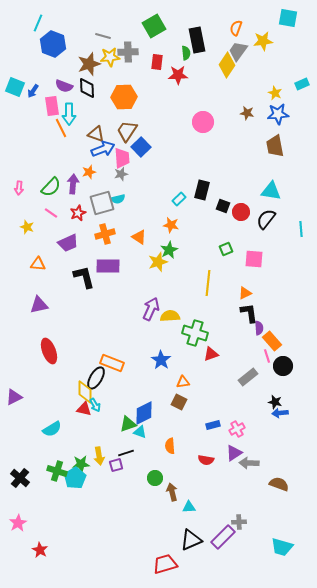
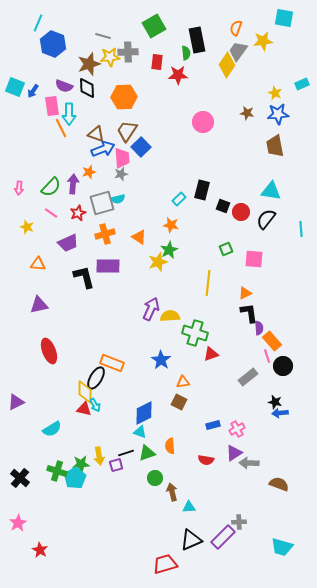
cyan square at (288, 18): moved 4 px left
purple triangle at (14, 397): moved 2 px right, 5 px down
green triangle at (128, 424): moved 19 px right, 29 px down
